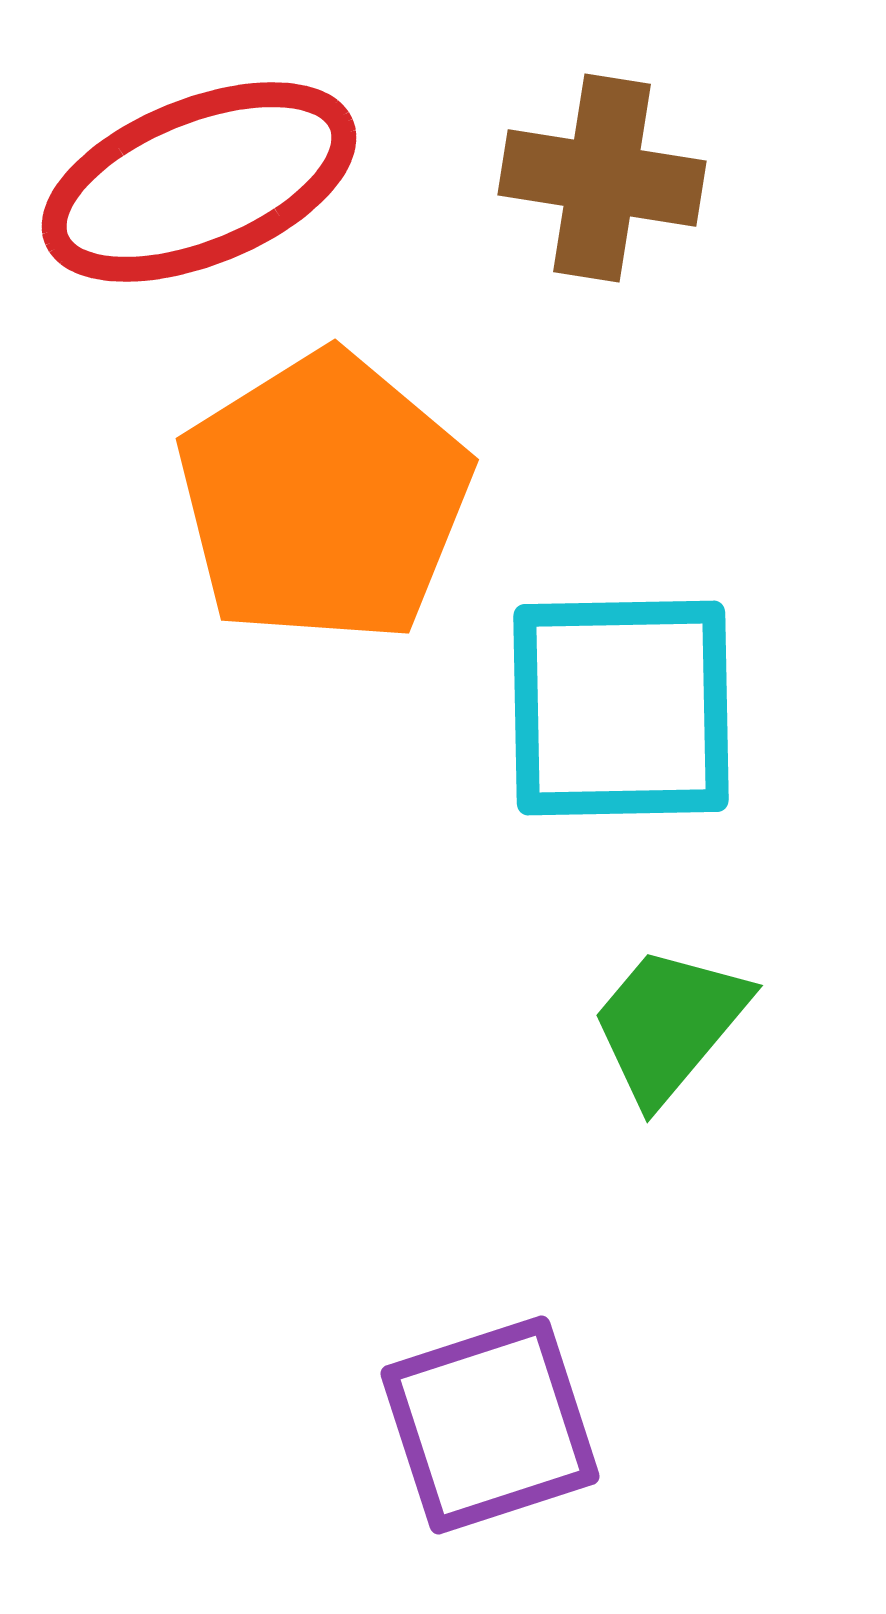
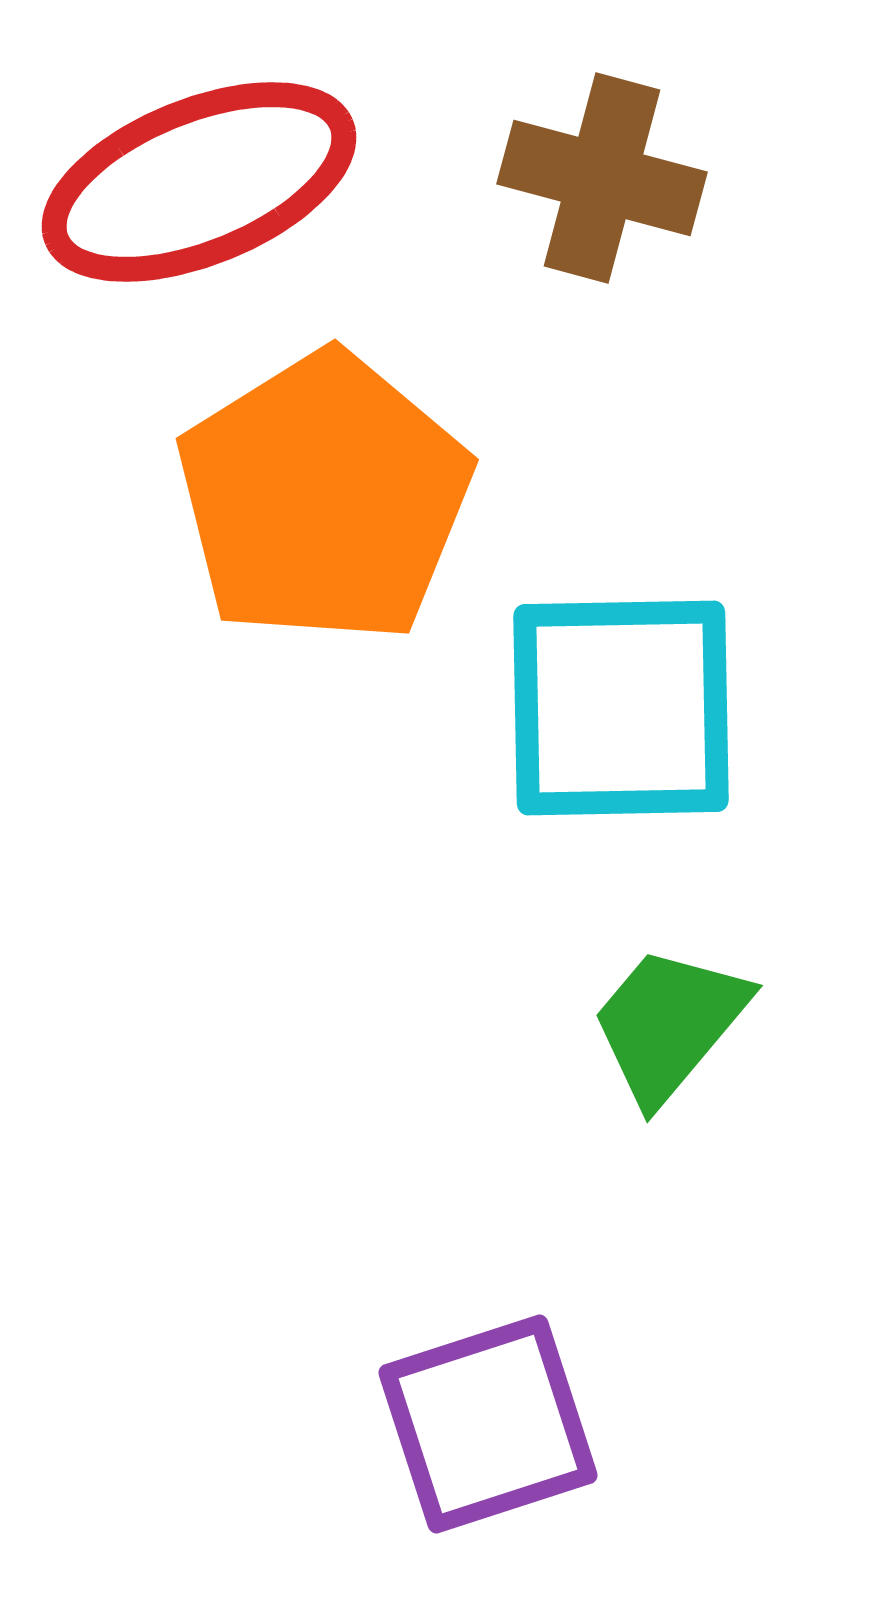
brown cross: rotated 6 degrees clockwise
purple square: moved 2 px left, 1 px up
